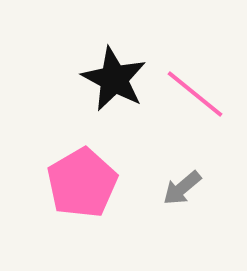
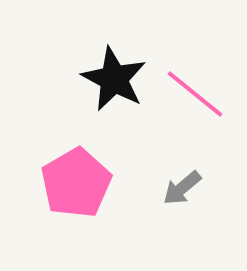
pink pentagon: moved 6 px left
